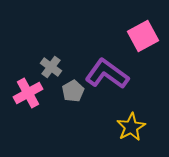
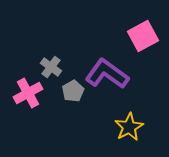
yellow star: moved 2 px left
